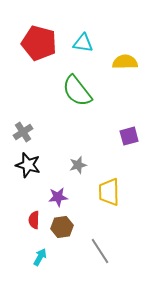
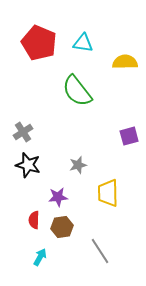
red pentagon: rotated 8 degrees clockwise
yellow trapezoid: moved 1 px left, 1 px down
